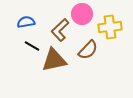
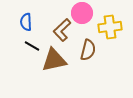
pink circle: moved 1 px up
blue semicircle: rotated 84 degrees counterclockwise
brown L-shape: moved 2 px right
brown semicircle: rotated 30 degrees counterclockwise
